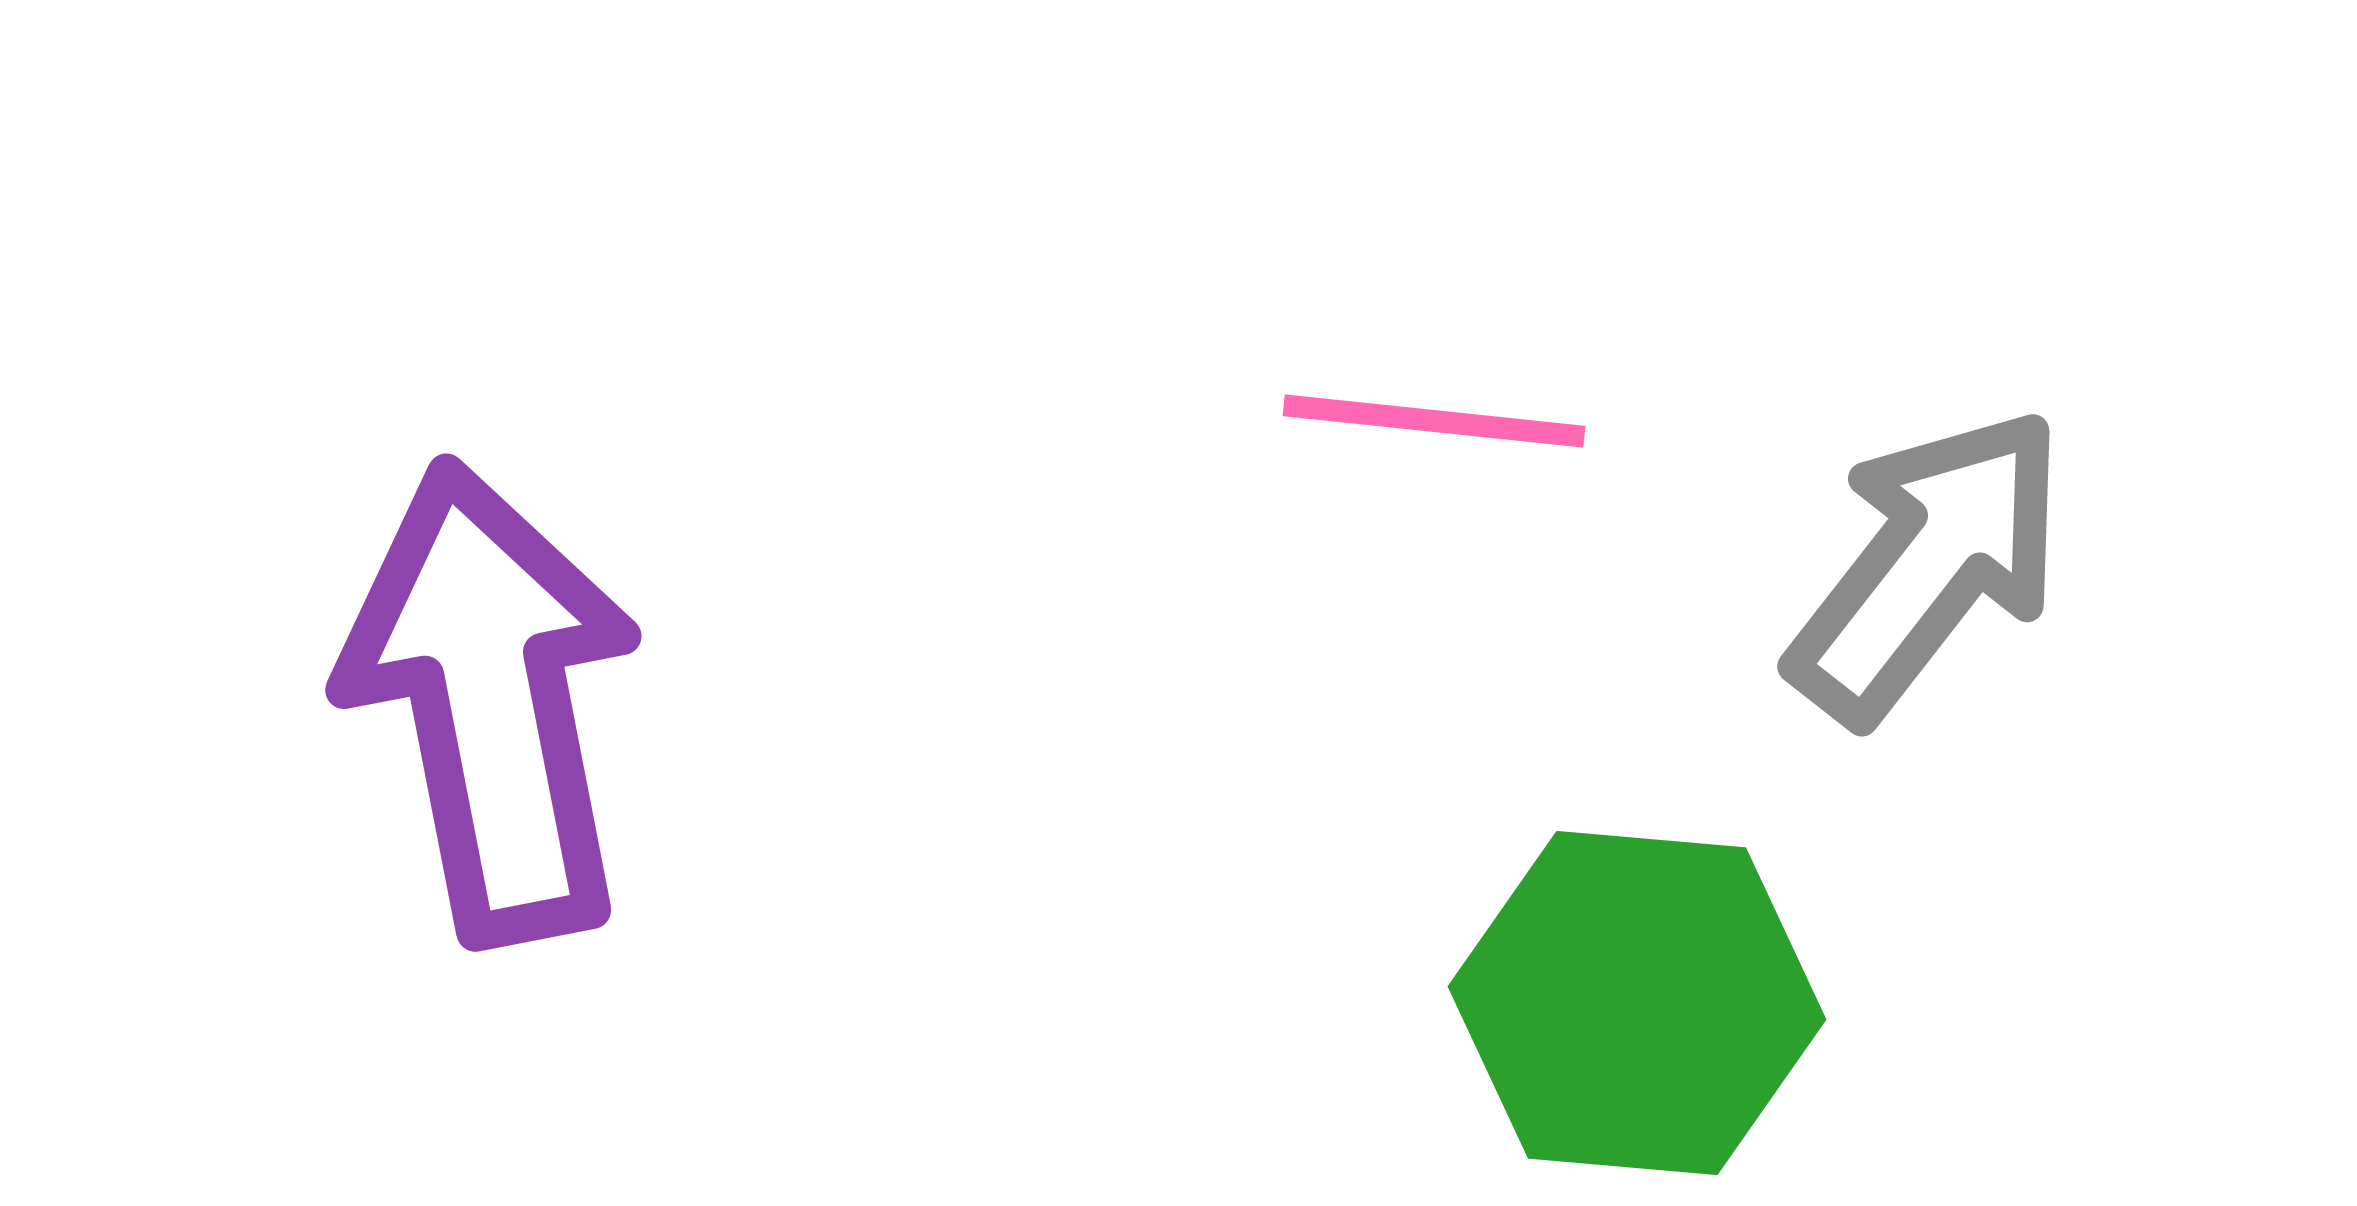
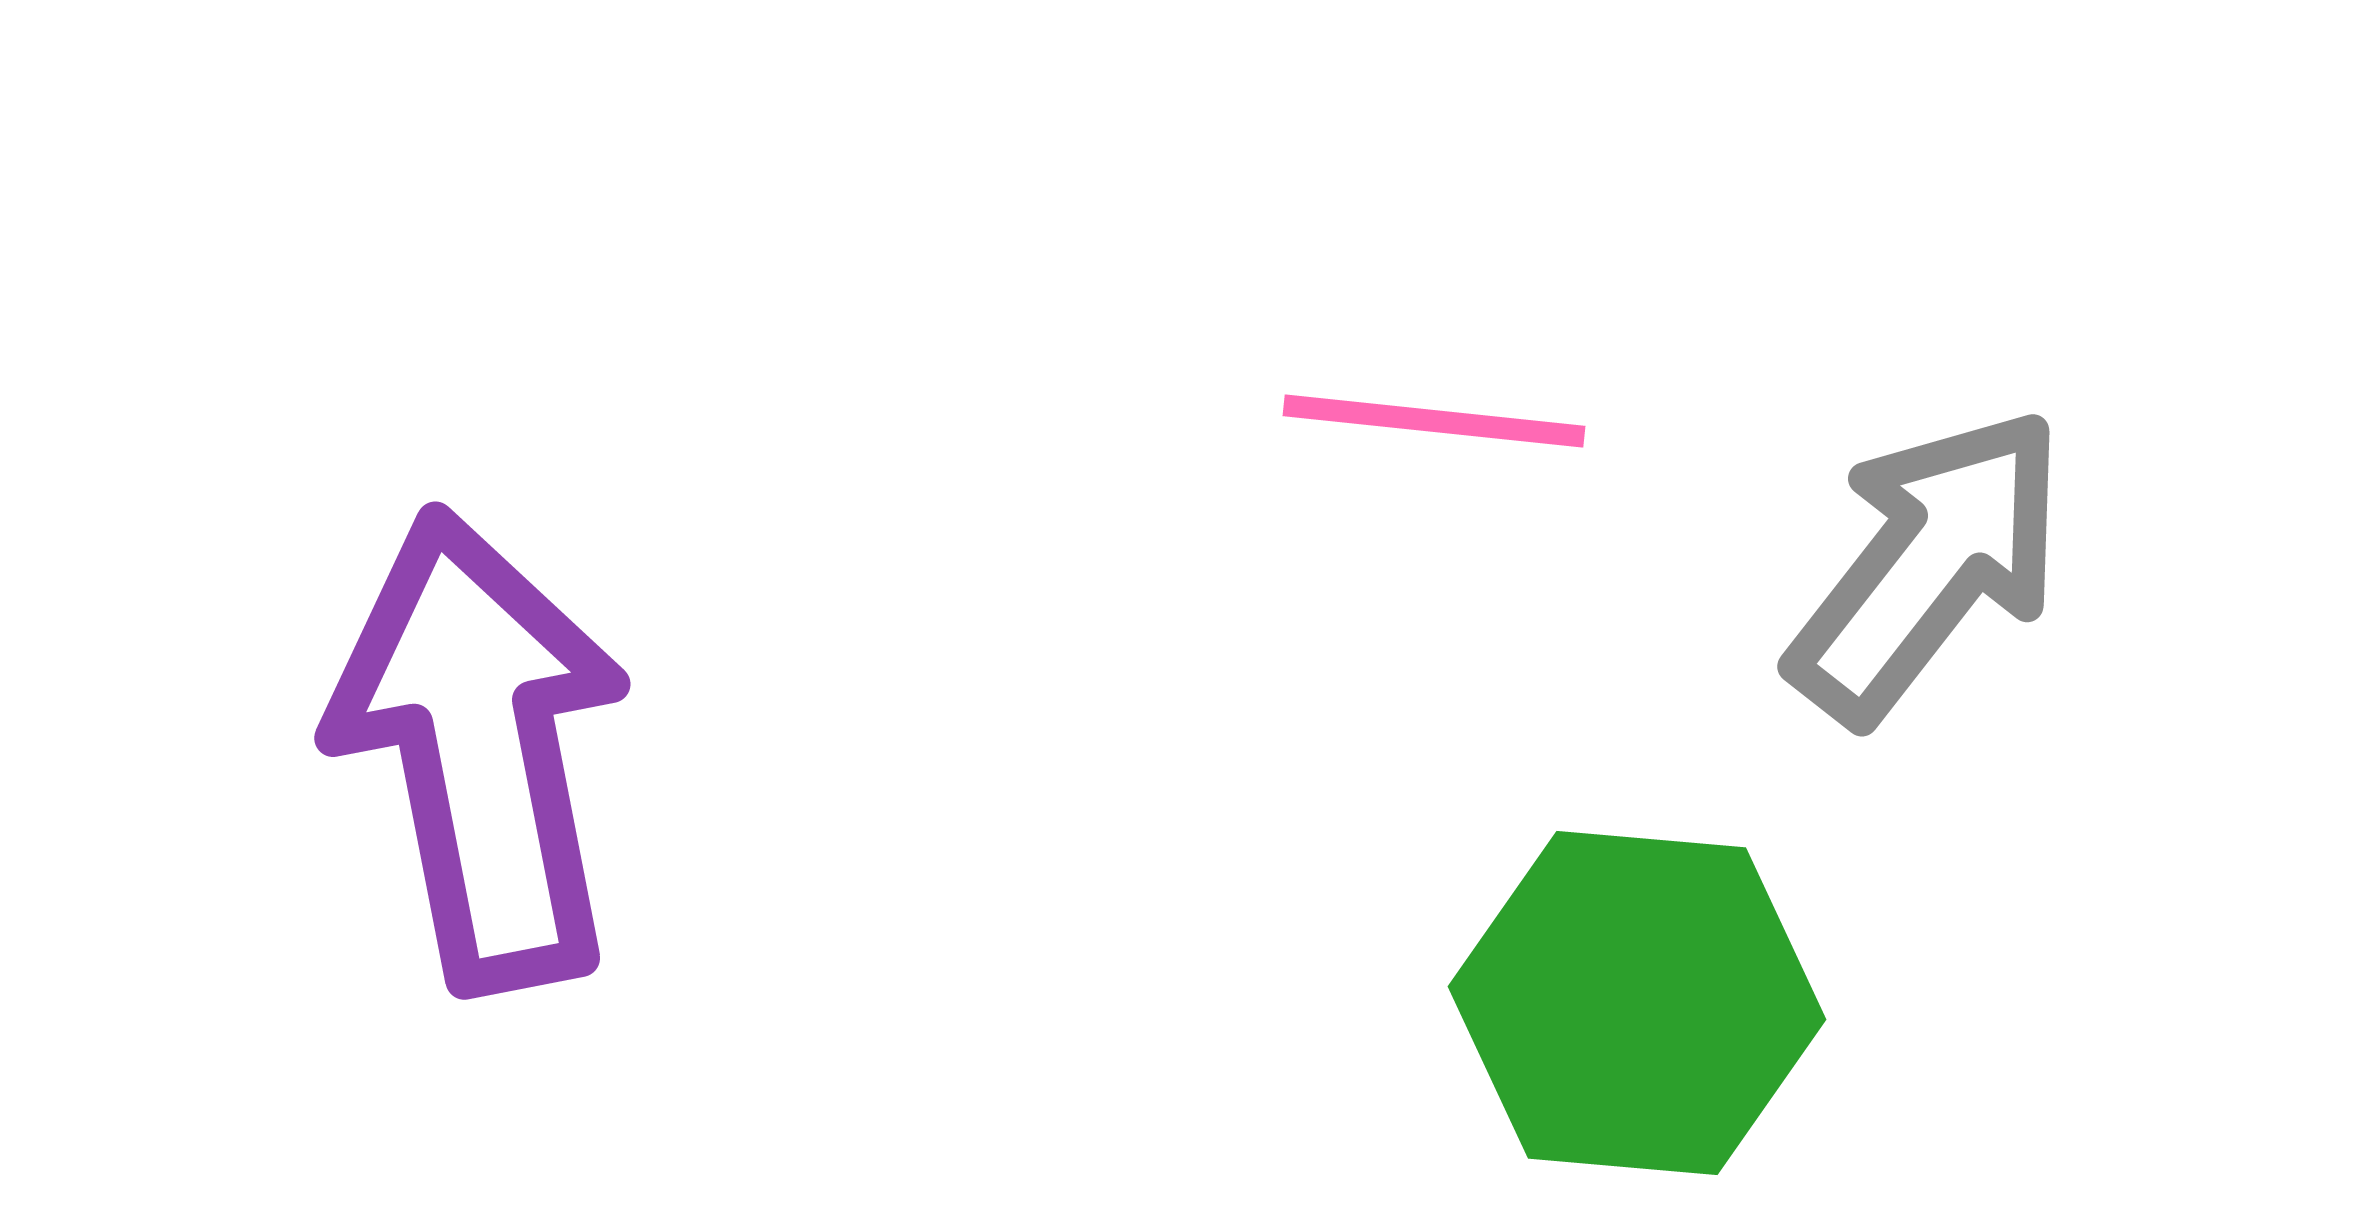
purple arrow: moved 11 px left, 48 px down
